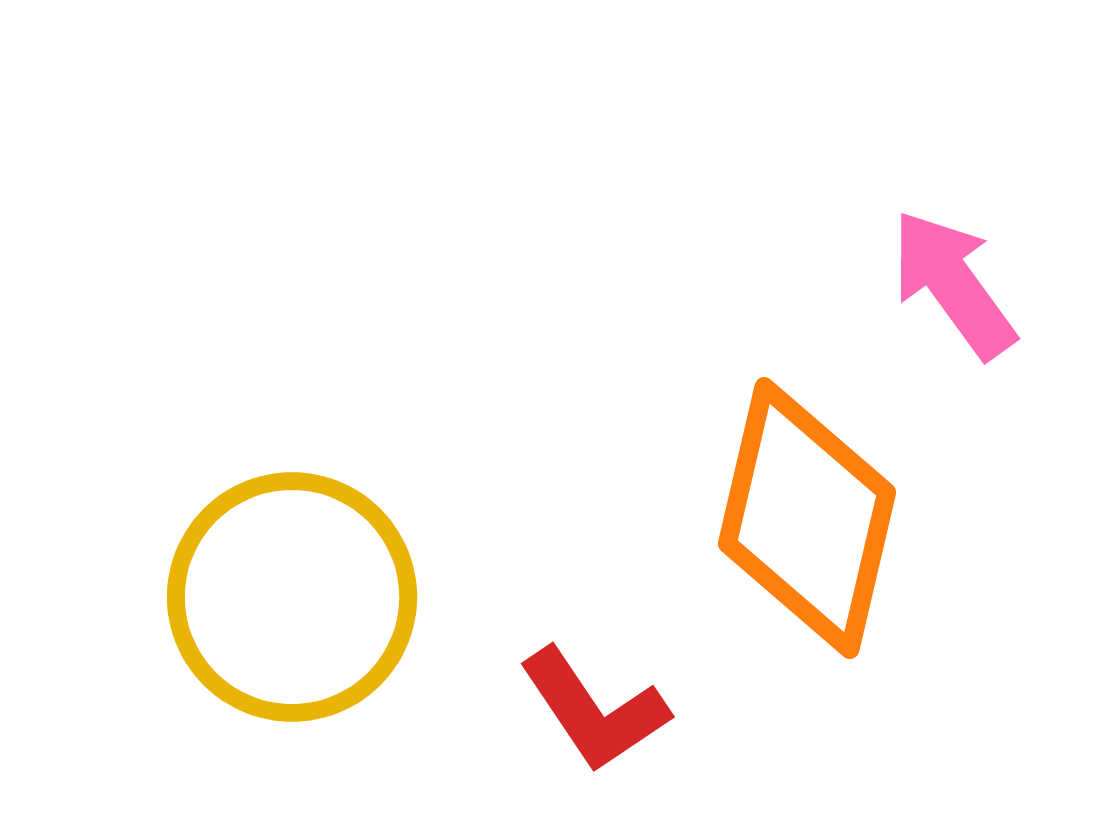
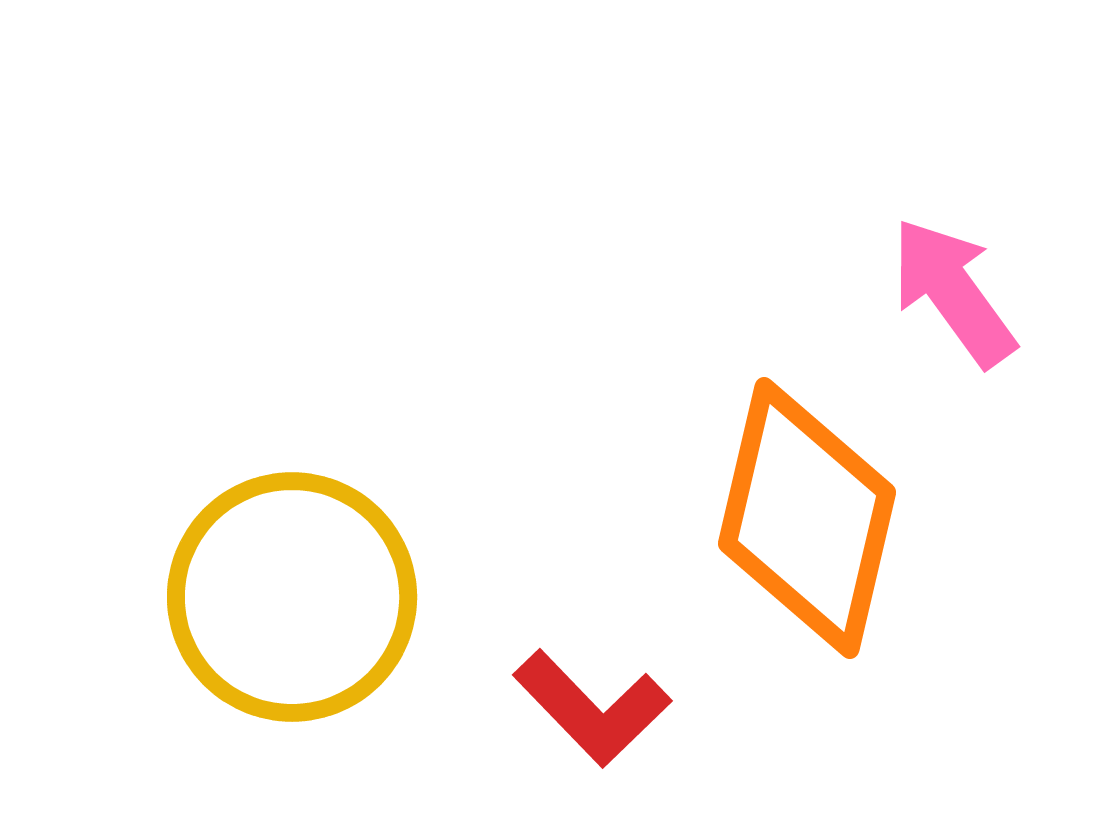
pink arrow: moved 8 px down
red L-shape: moved 2 px left, 2 px up; rotated 10 degrees counterclockwise
